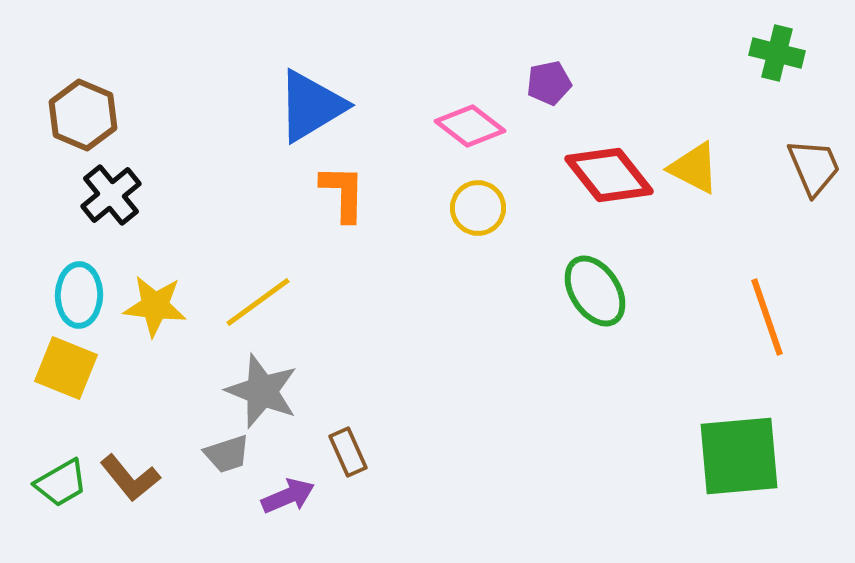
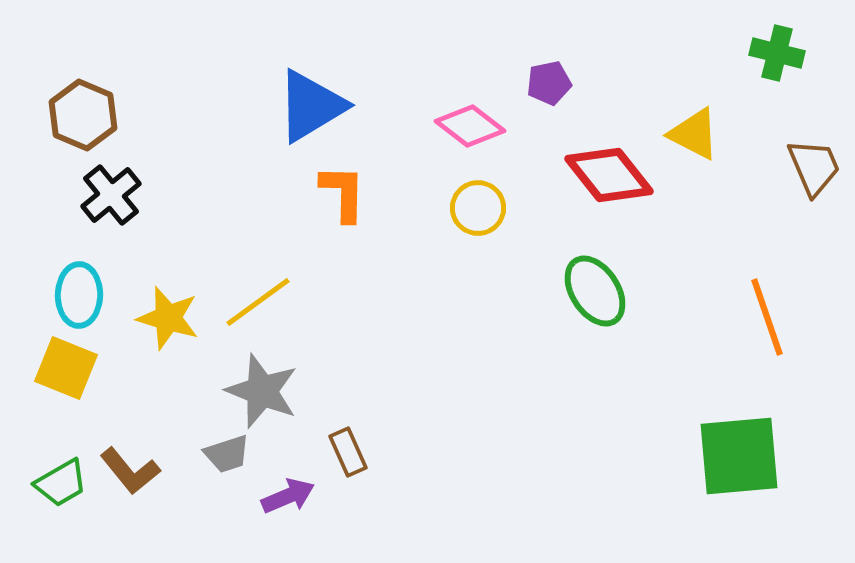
yellow triangle: moved 34 px up
yellow star: moved 13 px right, 12 px down; rotated 10 degrees clockwise
brown L-shape: moved 7 px up
